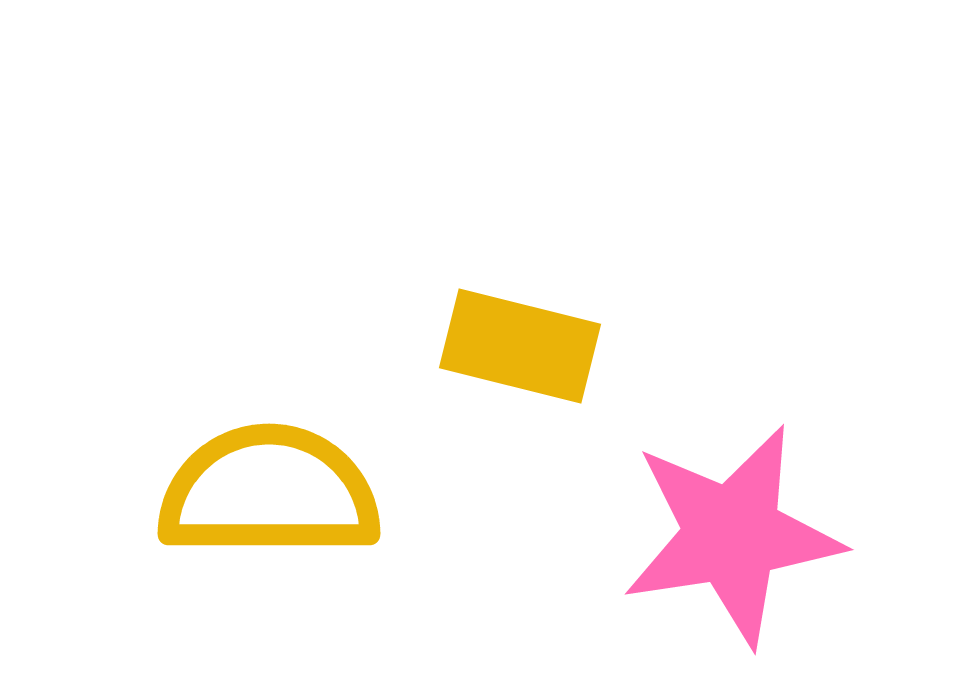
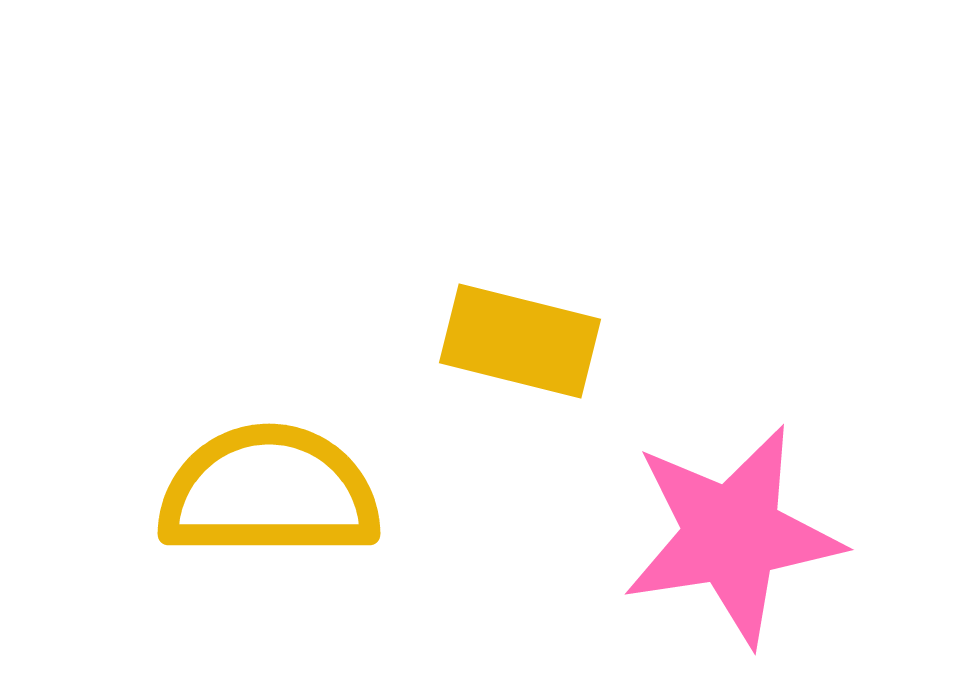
yellow rectangle: moved 5 px up
